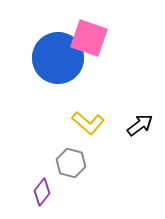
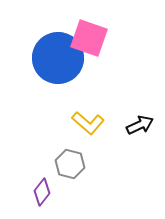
black arrow: rotated 12 degrees clockwise
gray hexagon: moved 1 px left, 1 px down
